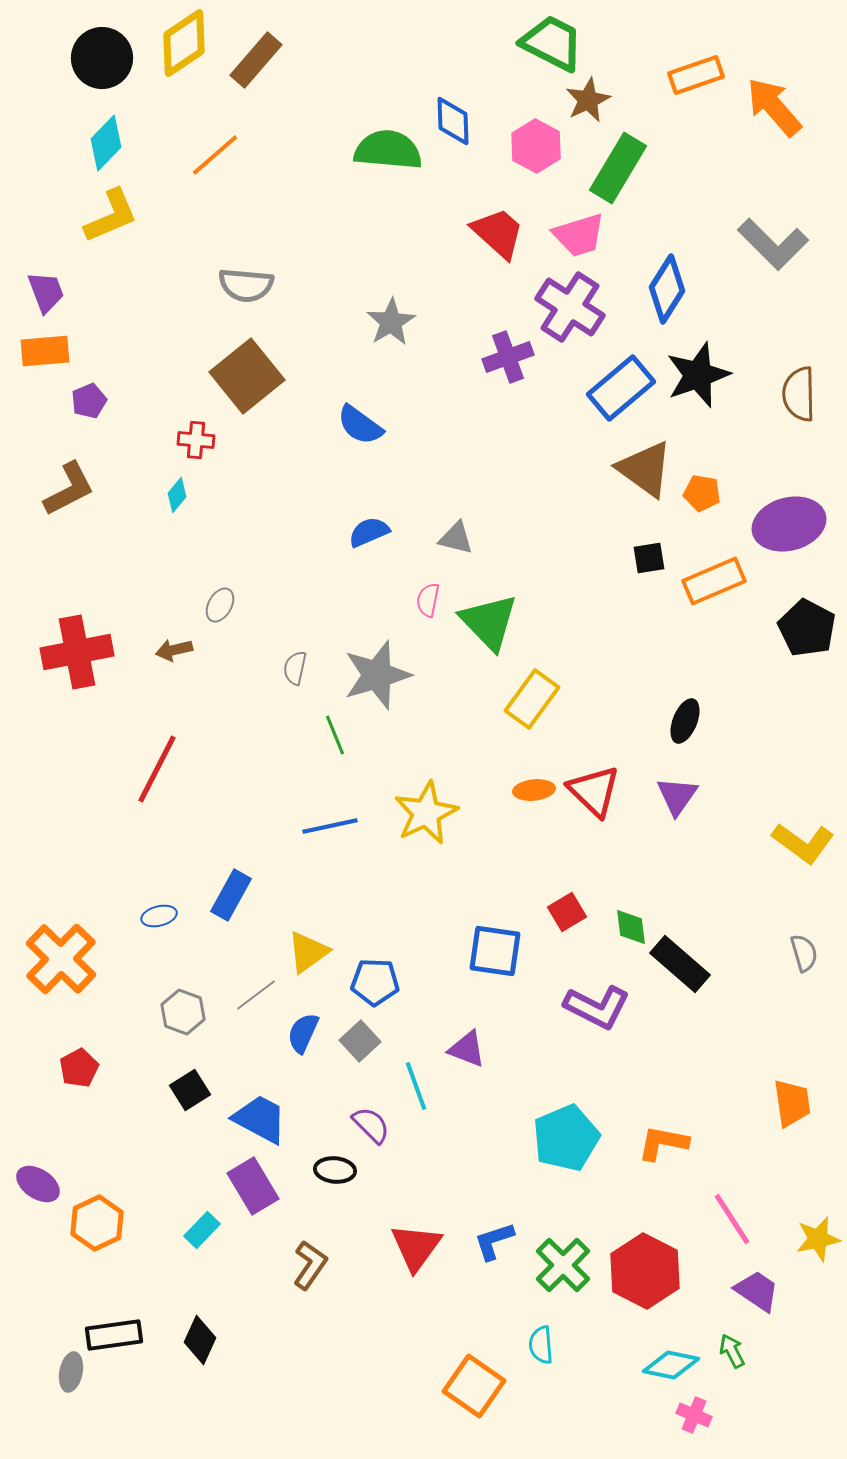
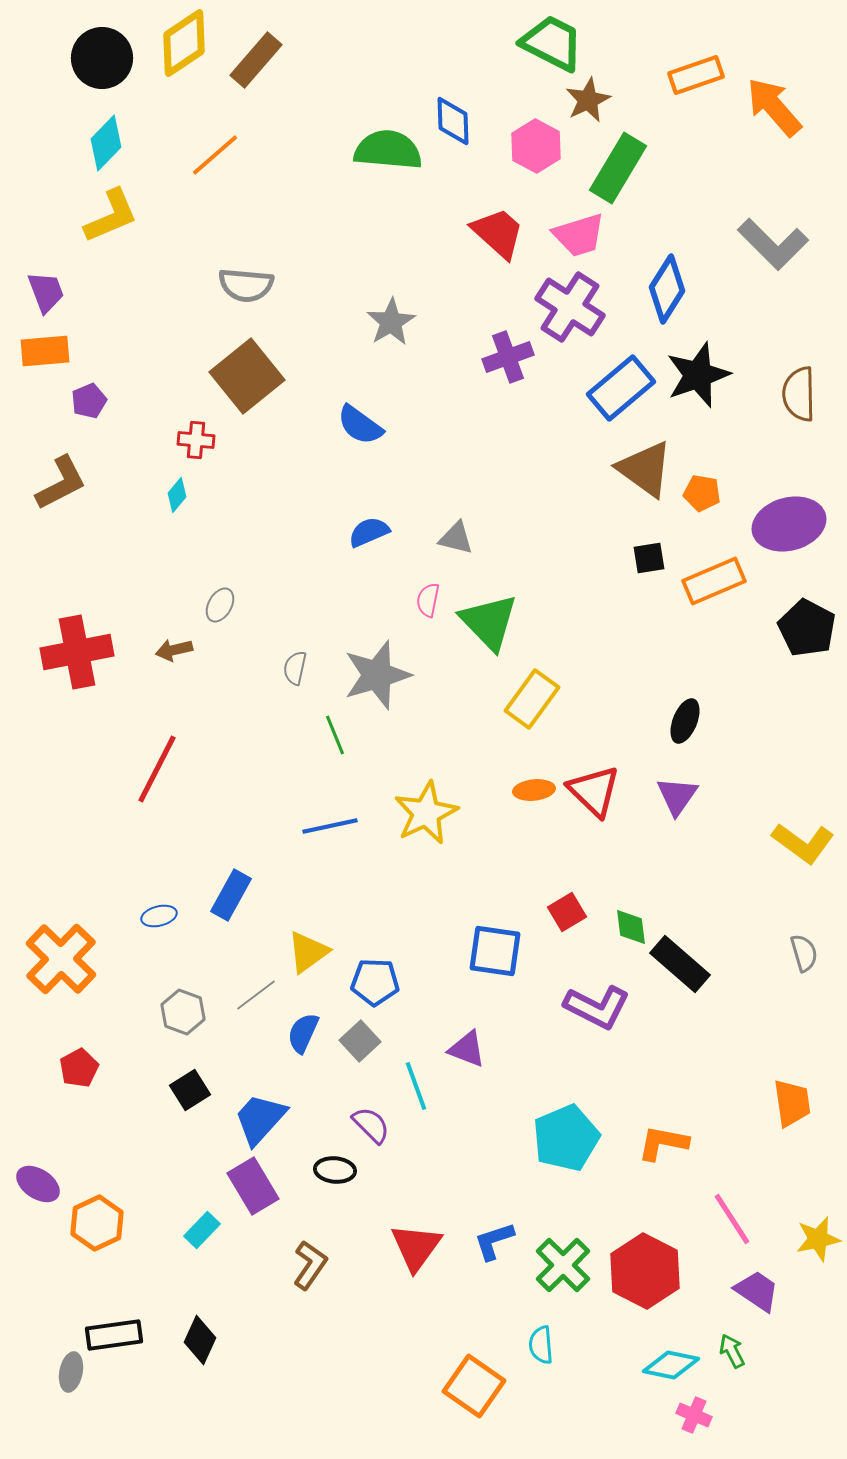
brown L-shape at (69, 489): moved 8 px left, 6 px up
blue trapezoid at (260, 1119): rotated 76 degrees counterclockwise
